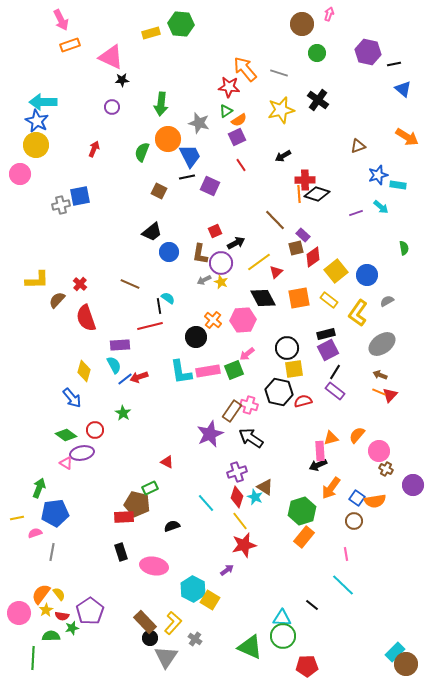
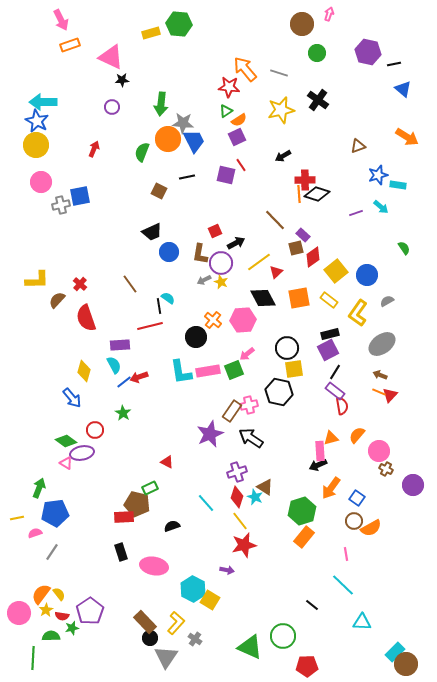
green hexagon at (181, 24): moved 2 px left
gray star at (199, 123): moved 16 px left; rotated 10 degrees counterclockwise
blue trapezoid at (190, 156): moved 4 px right, 15 px up
pink circle at (20, 174): moved 21 px right, 8 px down
purple square at (210, 186): moved 16 px right, 11 px up; rotated 12 degrees counterclockwise
black trapezoid at (152, 232): rotated 15 degrees clockwise
green semicircle at (404, 248): rotated 24 degrees counterclockwise
brown line at (130, 284): rotated 30 degrees clockwise
black rectangle at (326, 334): moved 4 px right
blue line at (125, 379): moved 1 px left, 3 px down
red semicircle at (303, 401): moved 39 px right, 5 px down; rotated 96 degrees clockwise
pink cross at (249, 405): rotated 30 degrees counterclockwise
green diamond at (66, 435): moved 6 px down
orange semicircle at (375, 501): moved 4 px left, 27 px down; rotated 20 degrees counterclockwise
gray line at (52, 552): rotated 24 degrees clockwise
purple arrow at (227, 570): rotated 48 degrees clockwise
cyan triangle at (282, 618): moved 80 px right, 4 px down
yellow L-shape at (173, 623): moved 3 px right
